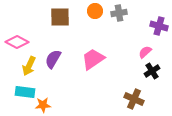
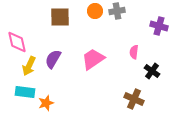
gray cross: moved 2 px left, 2 px up
pink diamond: rotated 50 degrees clockwise
pink semicircle: moved 11 px left; rotated 40 degrees counterclockwise
black cross: rotated 21 degrees counterclockwise
orange star: moved 3 px right, 2 px up; rotated 14 degrees counterclockwise
